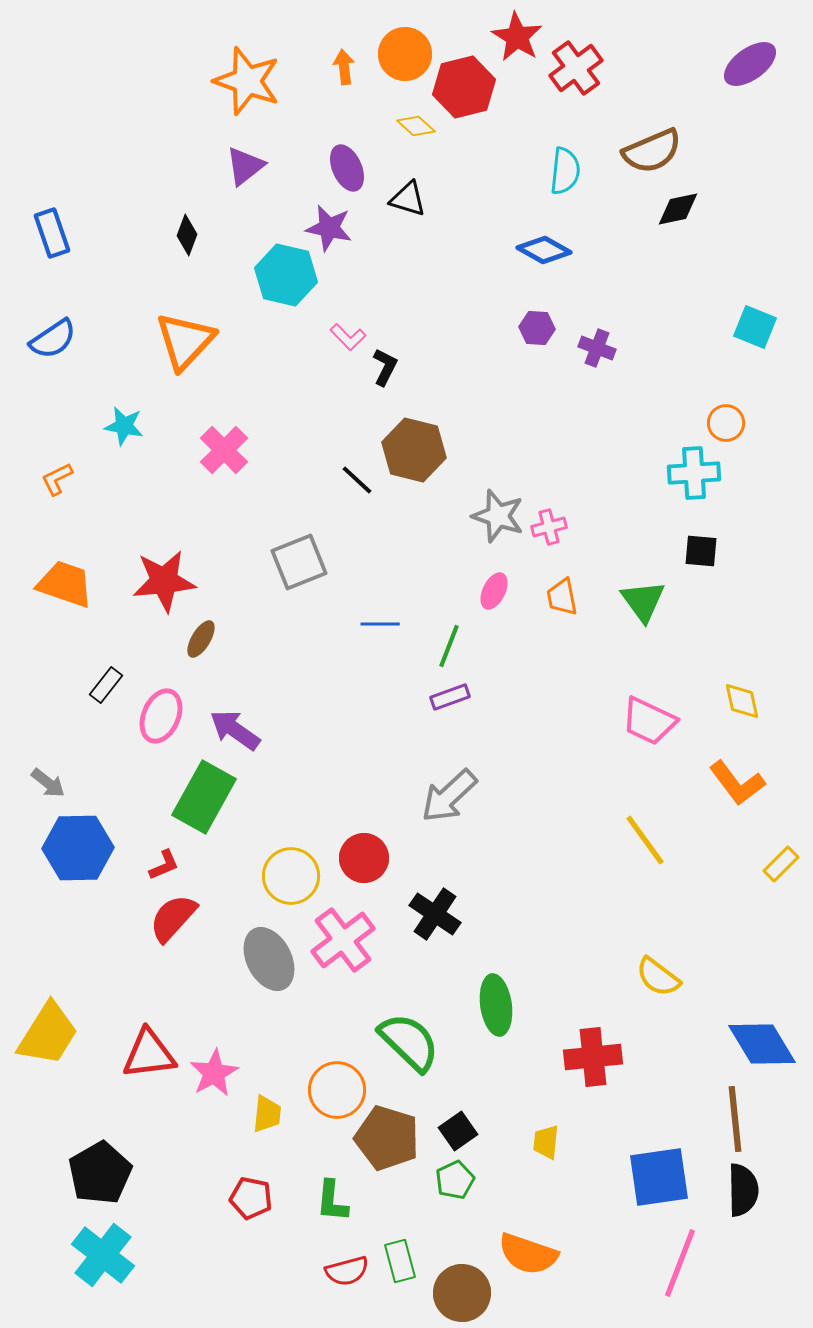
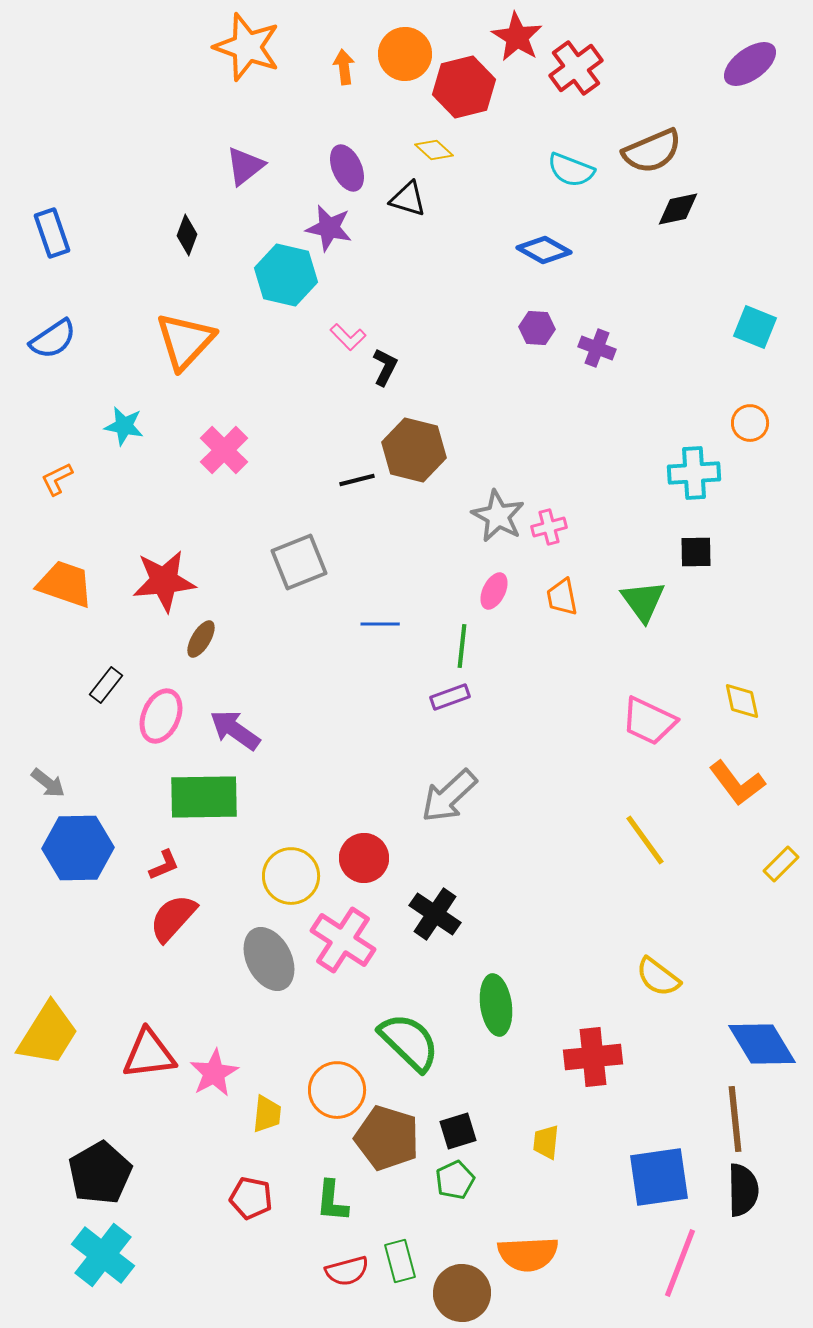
orange star at (247, 81): moved 34 px up
yellow diamond at (416, 126): moved 18 px right, 24 px down
cyan semicircle at (565, 171): moved 6 px right, 1 px up; rotated 105 degrees clockwise
orange circle at (726, 423): moved 24 px right
black line at (357, 480): rotated 57 degrees counterclockwise
gray star at (498, 516): rotated 10 degrees clockwise
black square at (701, 551): moved 5 px left, 1 px down; rotated 6 degrees counterclockwise
green line at (449, 646): moved 13 px right; rotated 15 degrees counterclockwise
green rectangle at (204, 797): rotated 60 degrees clockwise
pink cross at (343, 940): rotated 20 degrees counterclockwise
black square at (458, 1131): rotated 18 degrees clockwise
orange semicircle at (528, 1254): rotated 22 degrees counterclockwise
